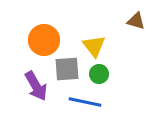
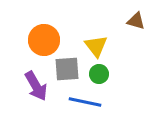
yellow triangle: moved 2 px right
